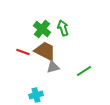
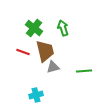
green cross: moved 8 px left, 1 px up
brown trapezoid: rotated 50 degrees clockwise
green line: rotated 28 degrees clockwise
